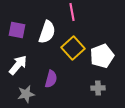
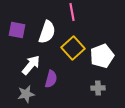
white arrow: moved 13 px right
